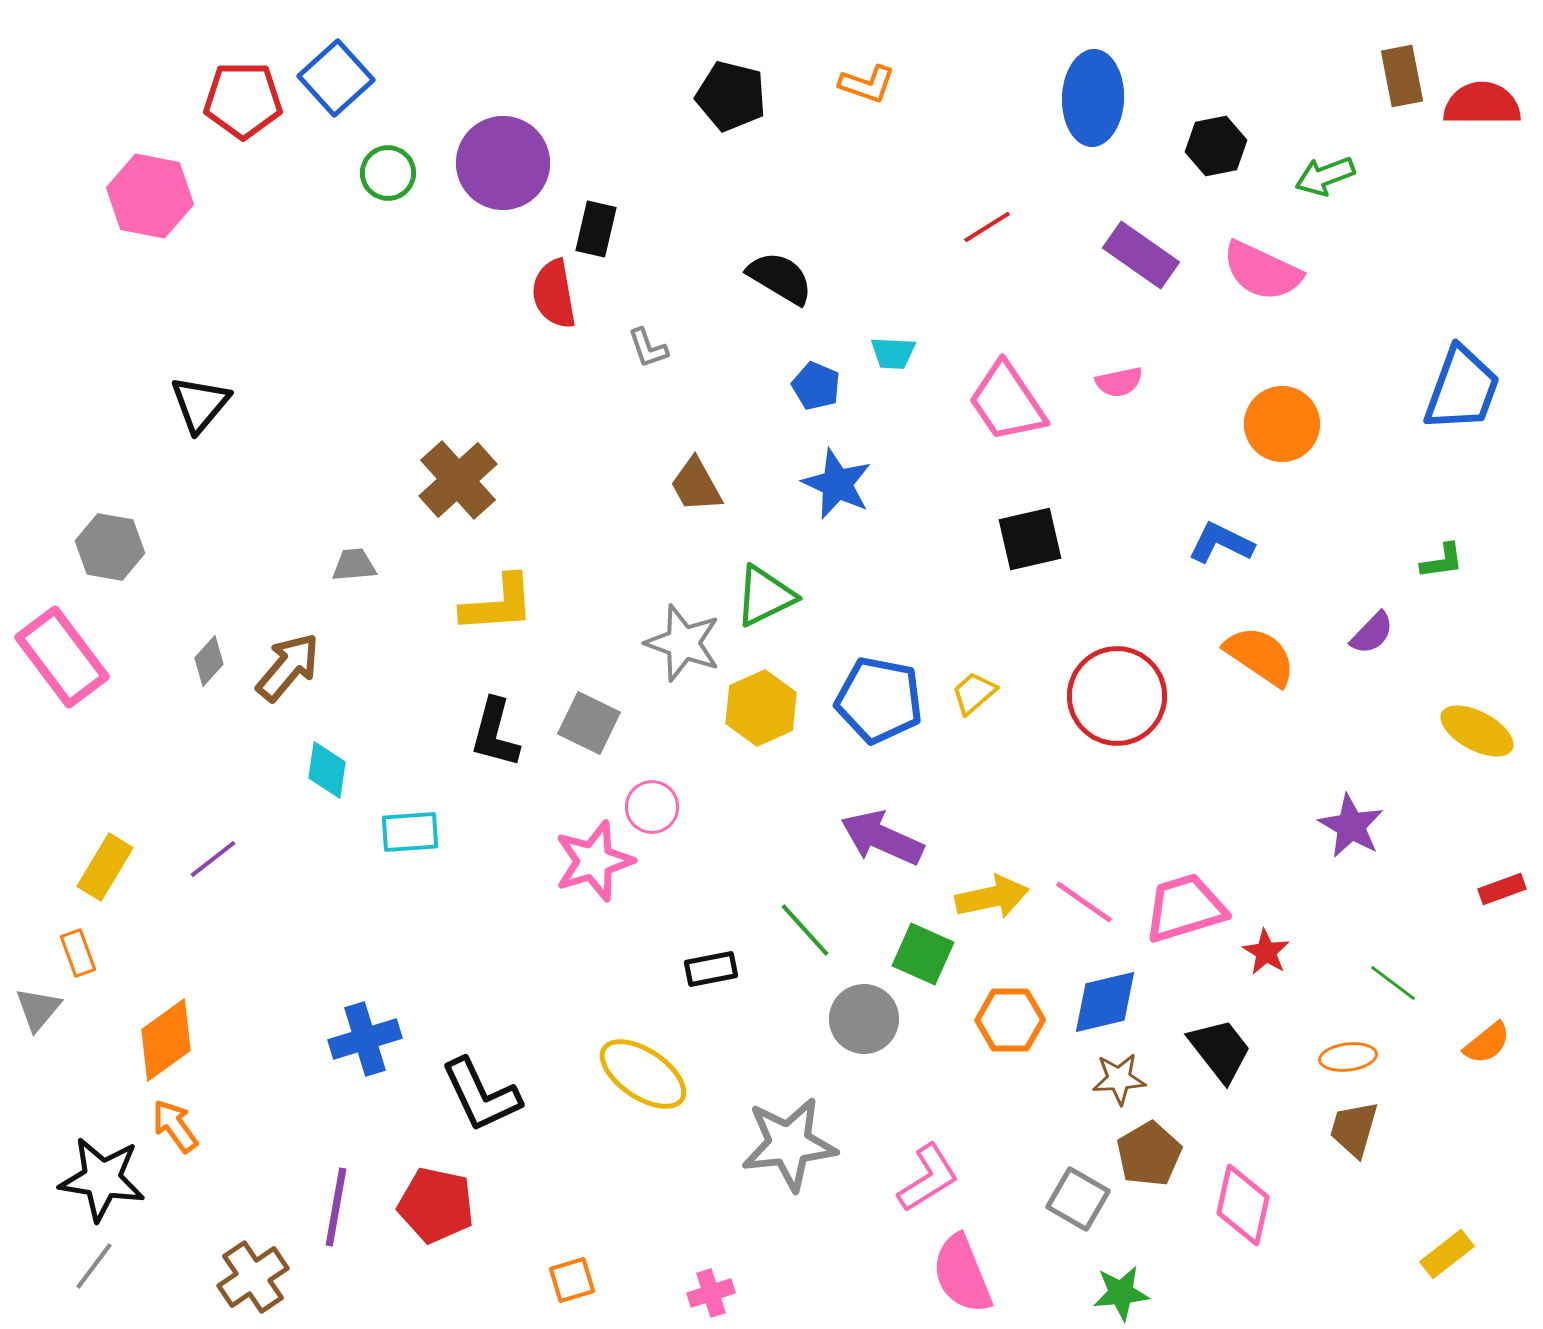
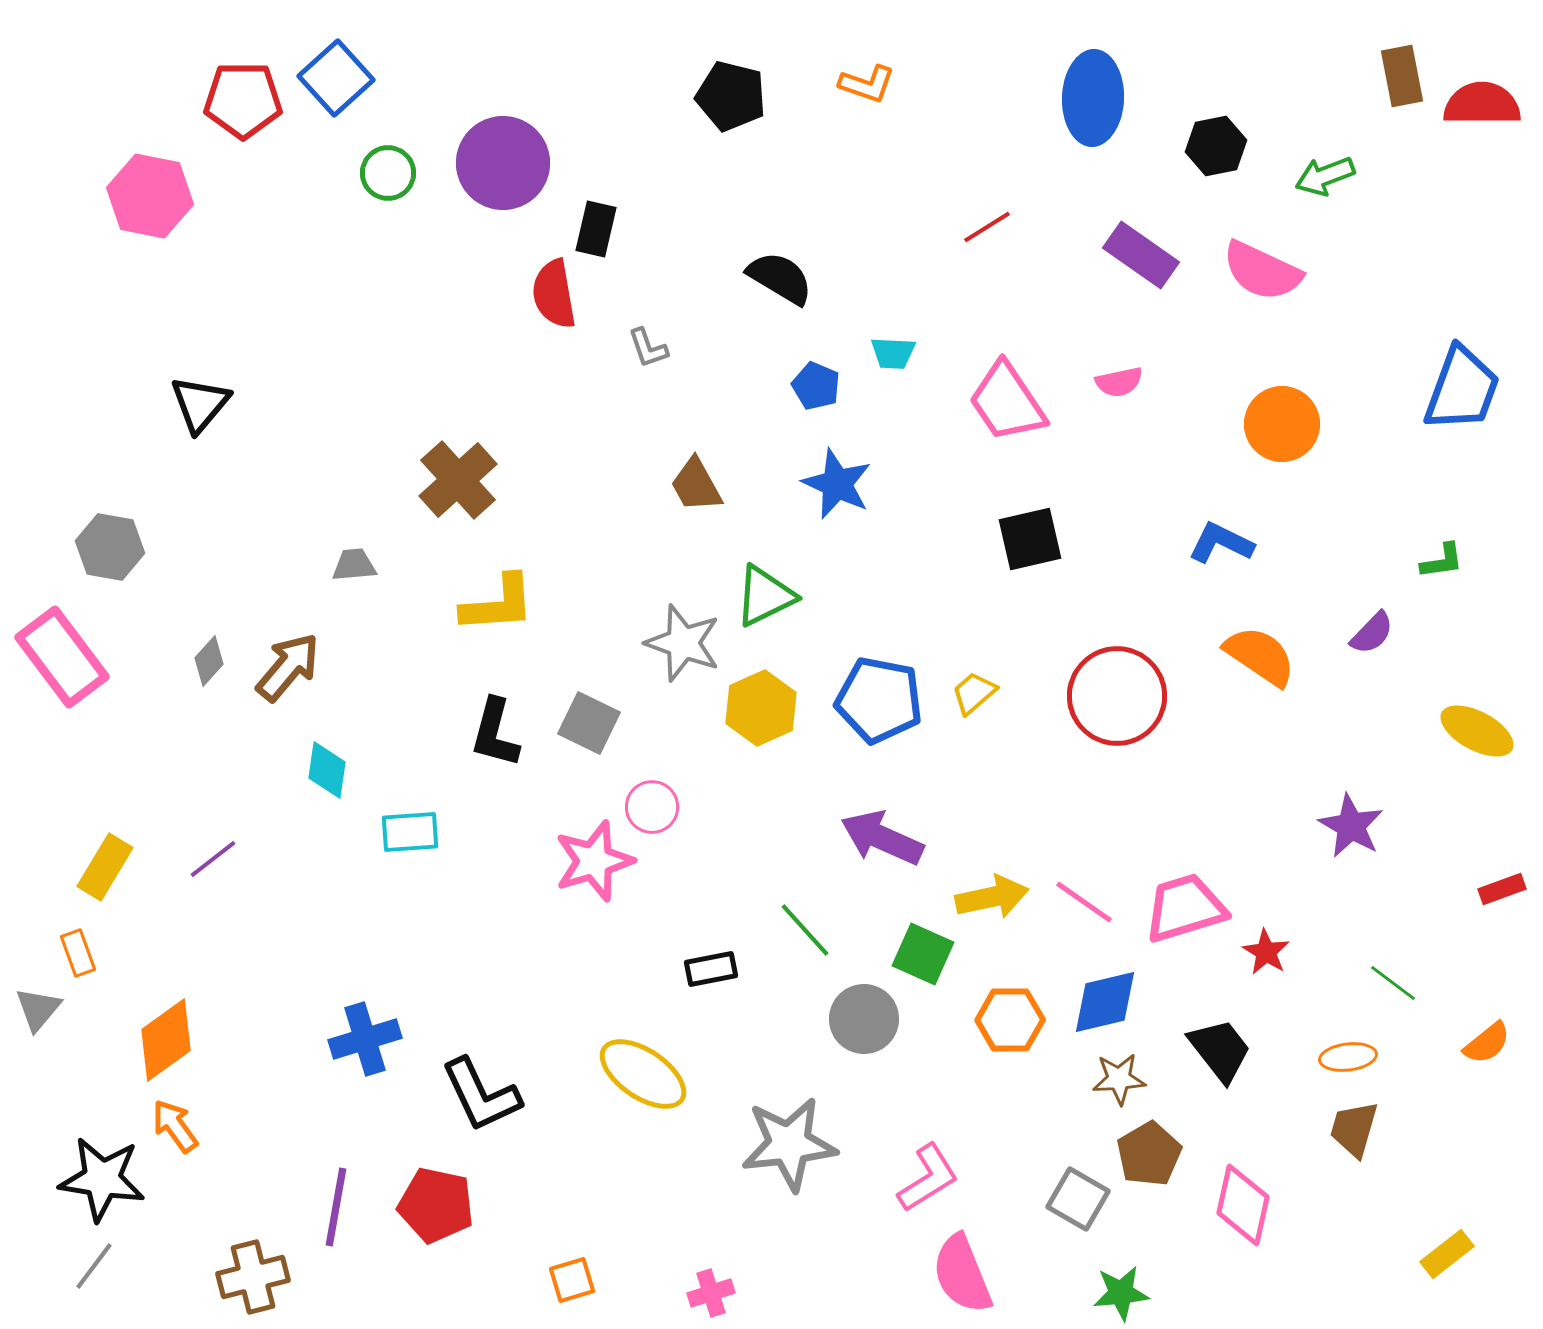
brown cross at (253, 1277): rotated 20 degrees clockwise
